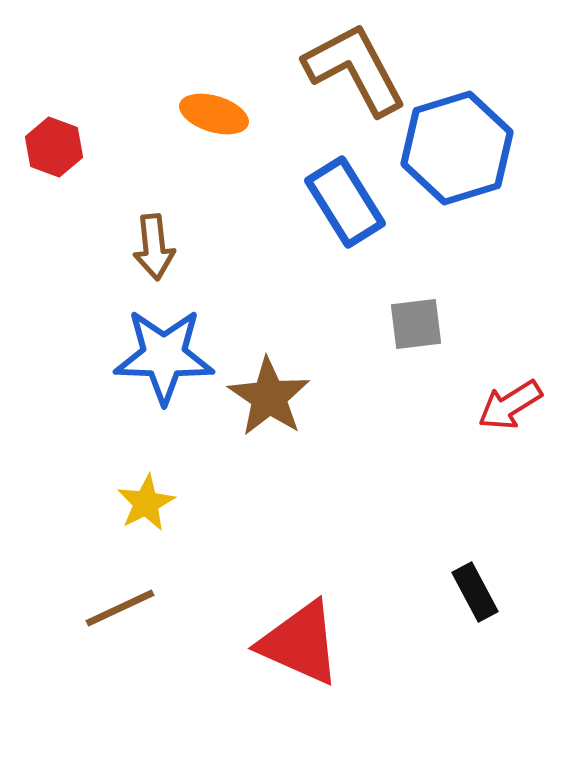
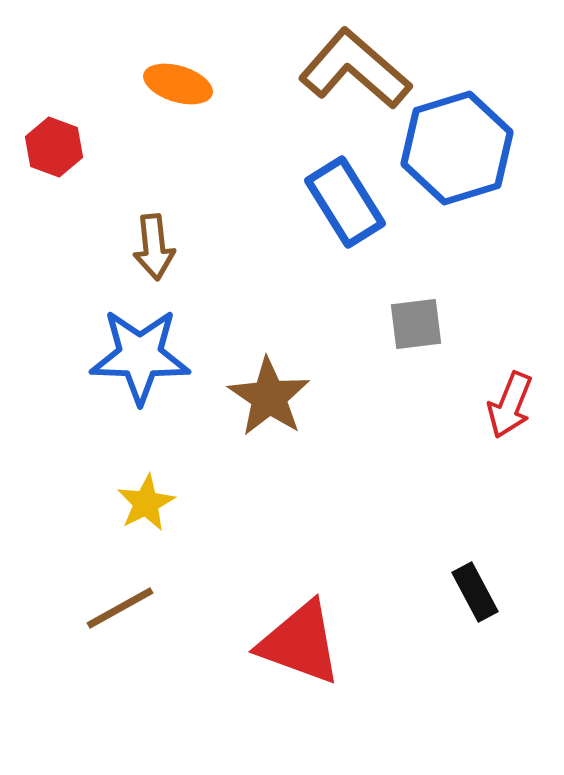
brown L-shape: rotated 21 degrees counterclockwise
orange ellipse: moved 36 px left, 30 px up
blue star: moved 24 px left
red arrow: rotated 36 degrees counterclockwise
brown line: rotated 4 degrees counterclockwise
red triangle: rotated 4 degrees counterclockwise
